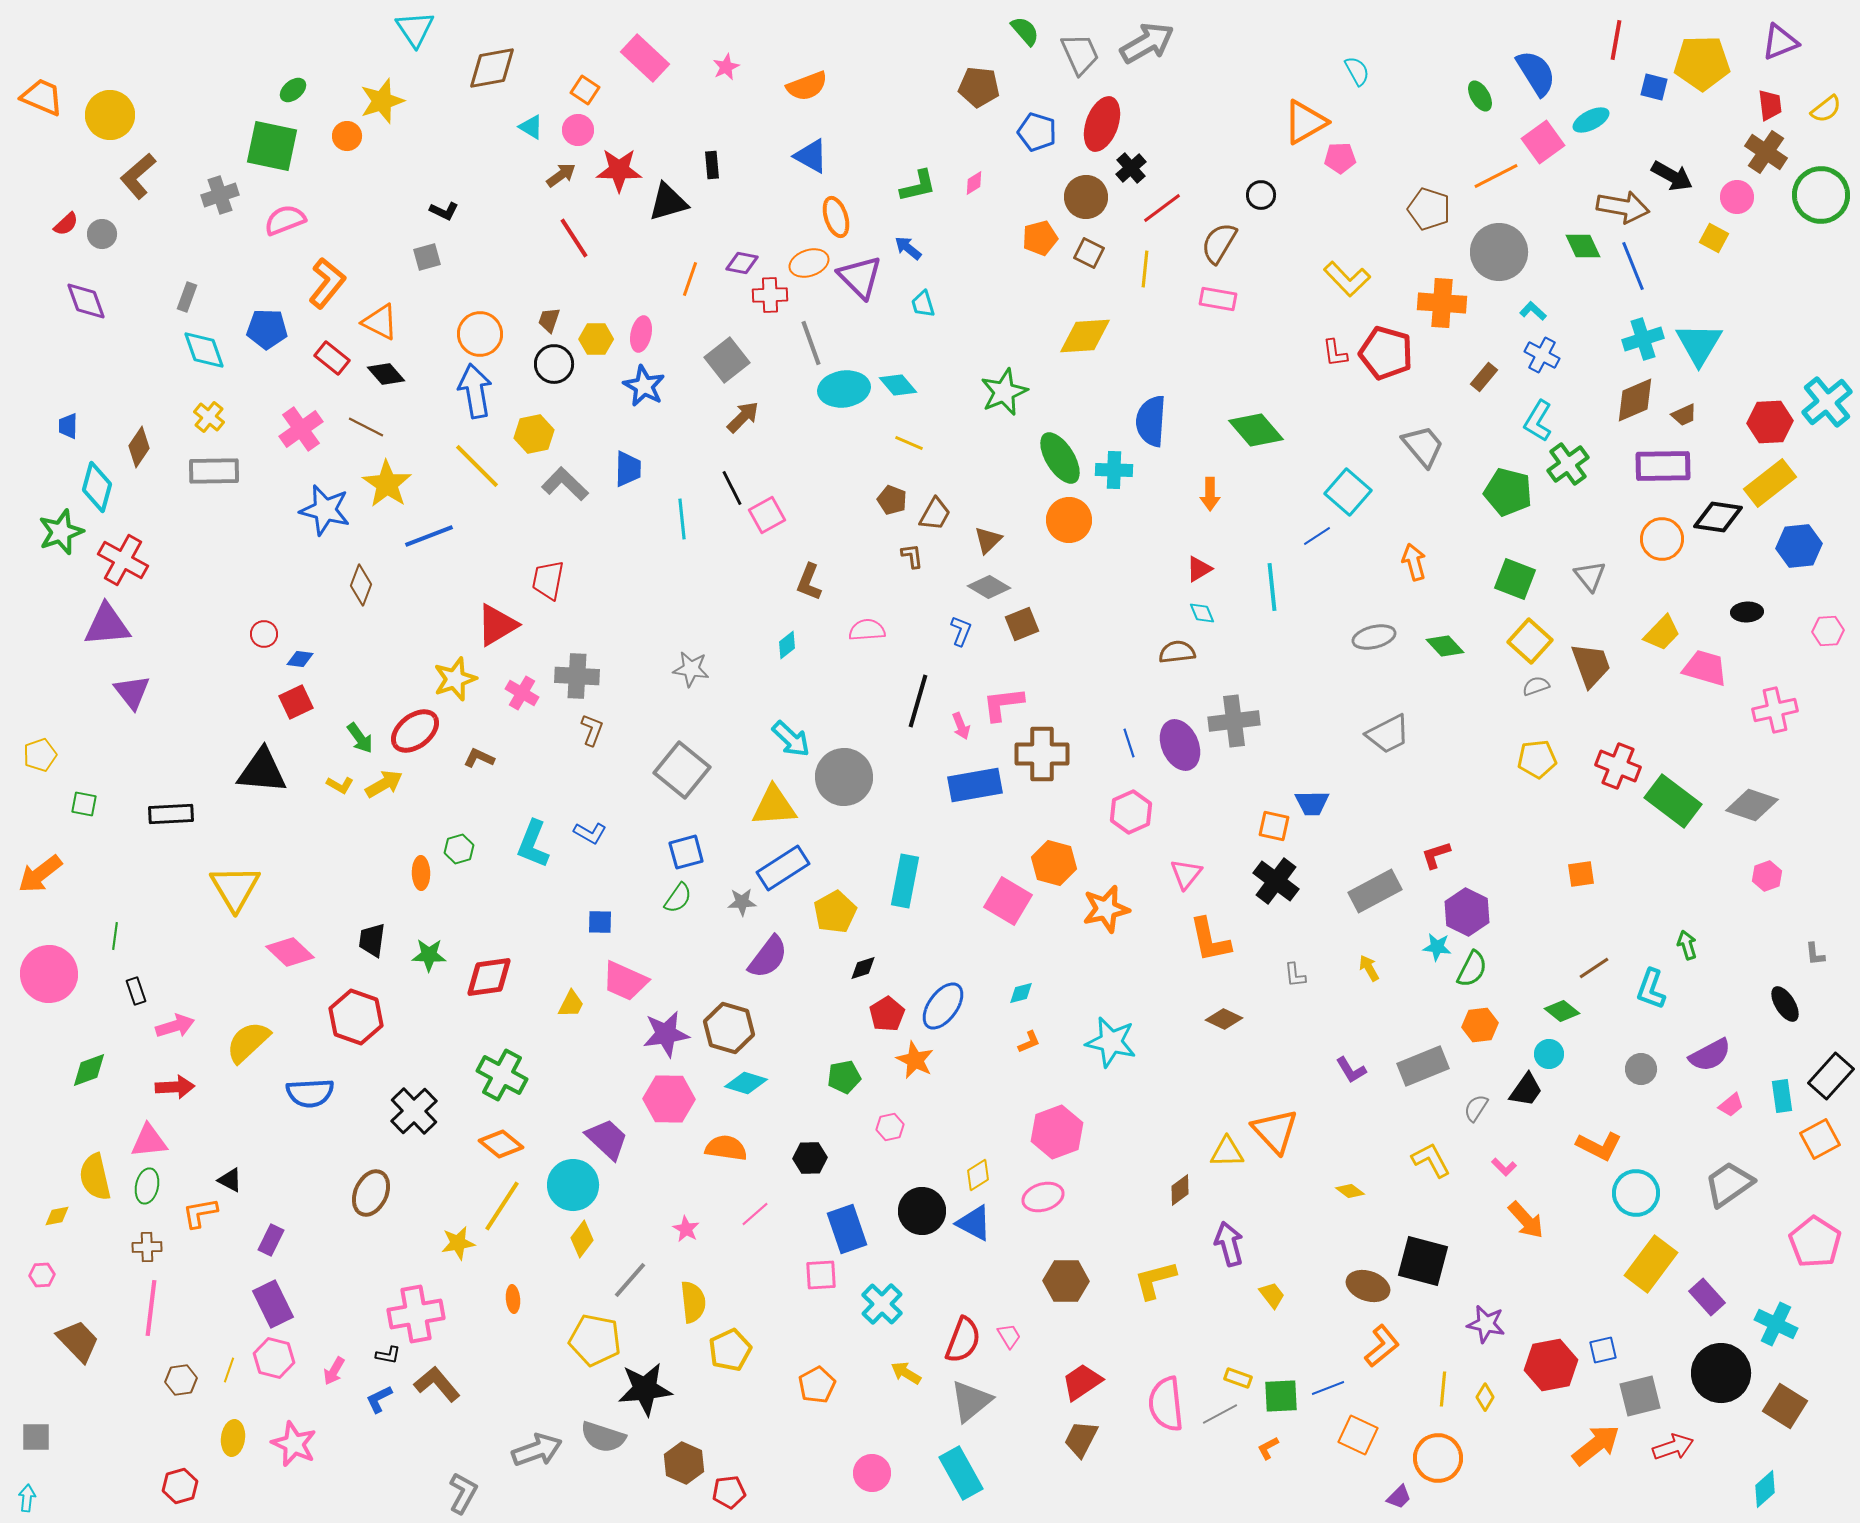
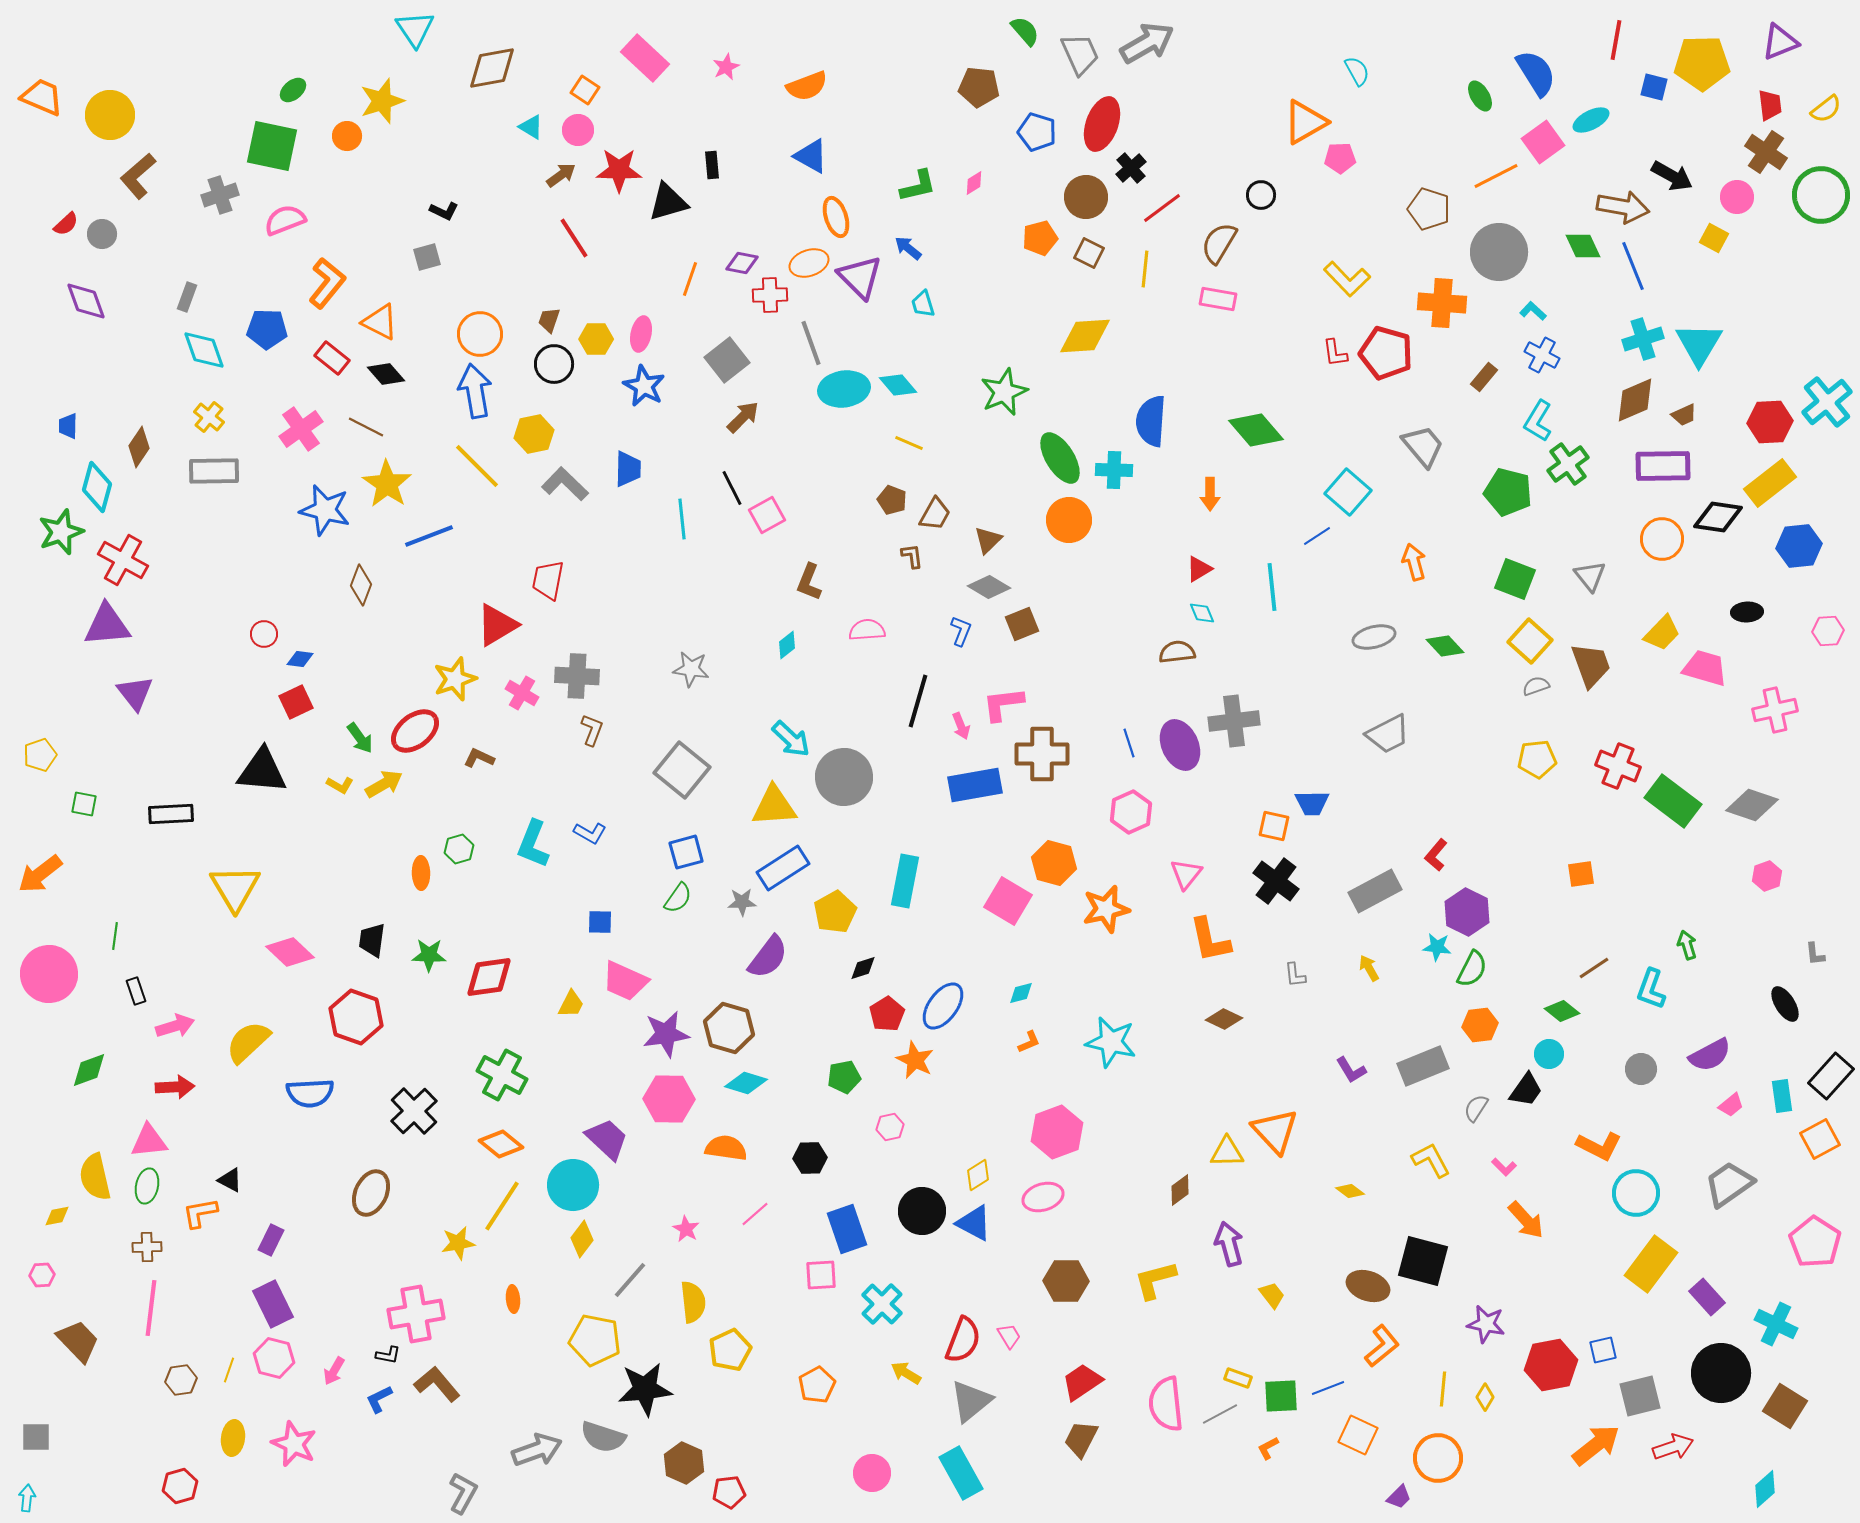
purple triangle at (132, 692): moved 3 px right, 1 px down
red L-shape at (1436, 855): rotated 32 degrees counterclockwise
